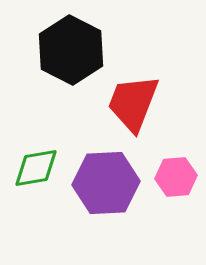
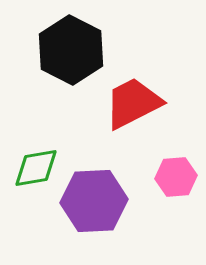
red trapezoid: rotated 42 degrees clockwise
purple hexagon: moved 12 px left, 18 px down
